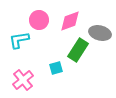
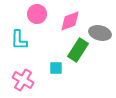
pink circle: moved 2 px left, 6 px up
cyan L-shape: rotated 80 degrees counterclockwise
cyan square: rotated 16 degrees clockwise
pink cross: rotated 20 degrees counterclockwise
